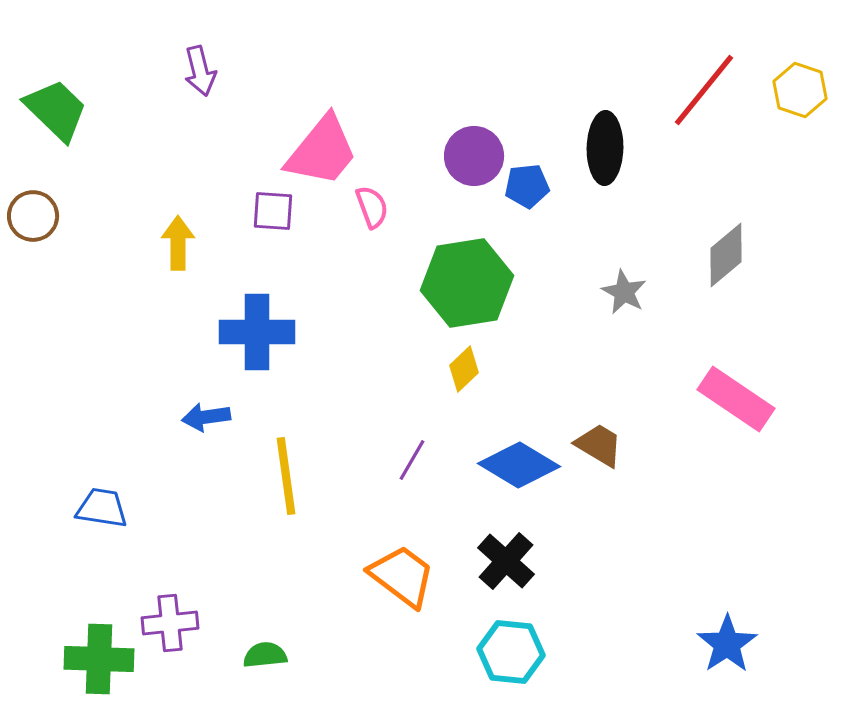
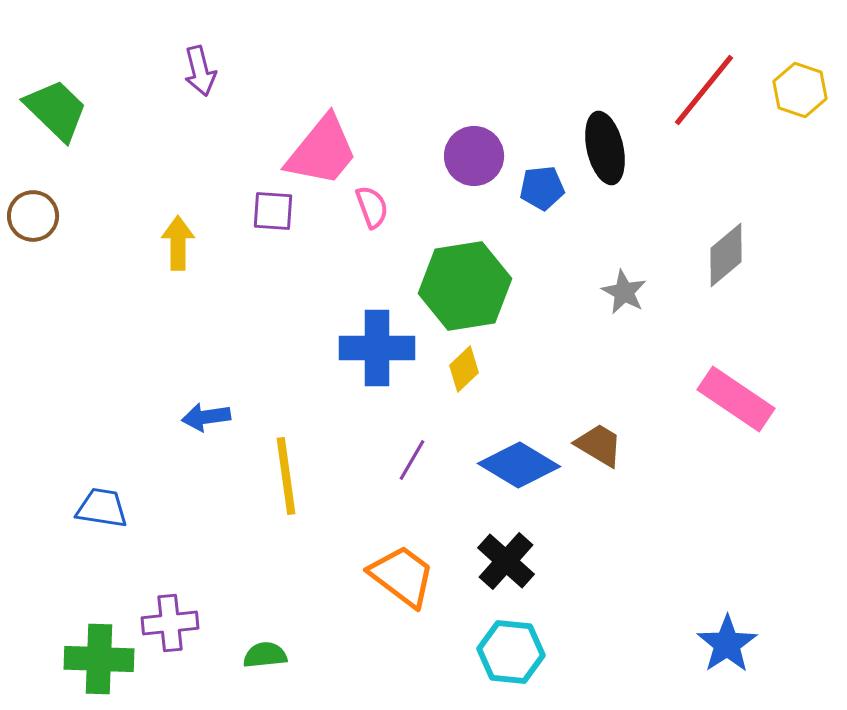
black ellipse: rotated 14 degrees counterclockwise
blue pentagon: moved 15 px right, 2 px down
green hexagon: moved 2 px left, 3 px down
blue cross: moved 120 px right, 16 px down
